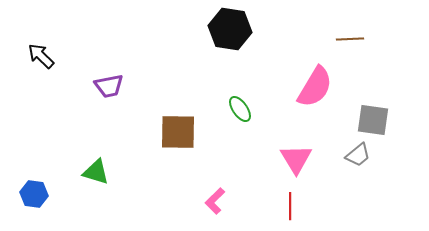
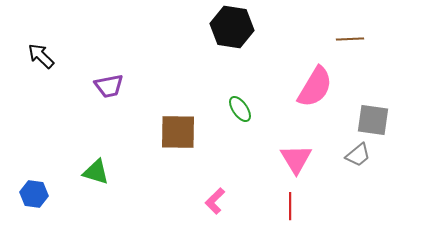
black hexagon: moved 2 px right, 2 px up
